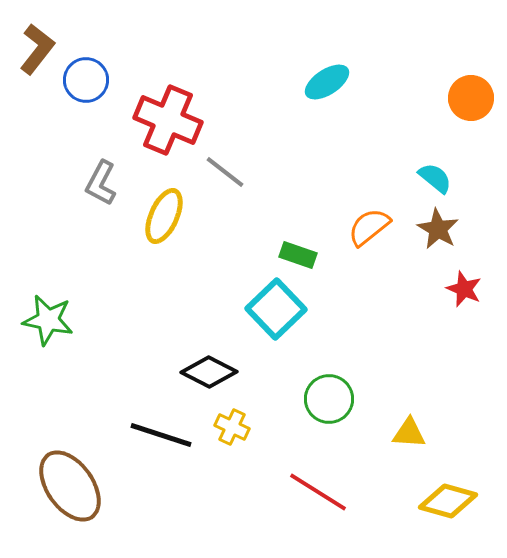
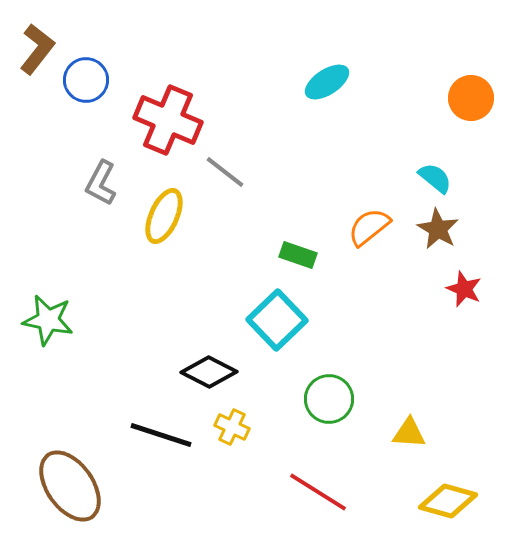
cyan square: moved 1 px right, 11 px down
